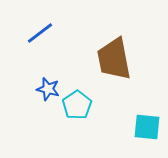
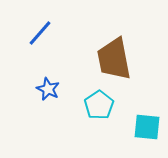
blue line: rotated 12 degrees counterclockwise
blue star: rotated 10 degrees clockwise
cyan pentagon: moved 22 px right
